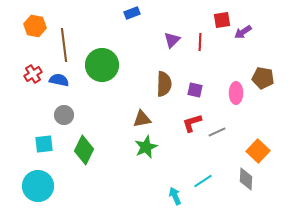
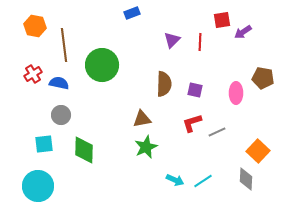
blue semicircle: moved 3 px down
gray circle: moved 3 px left
green diamond: rotated 24 degrees counterclockwise
cyan arrow: moved 16 px up; rotated 138 degrees clockwise
